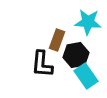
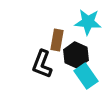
brown rectangle: rotated 10 degrees counterclockwise
black hexagon: rotated 25 degrees counterclockwise
black L-shape: rotated 16 degrees clockwise
